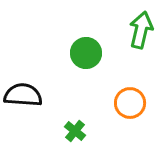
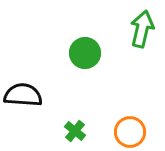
green arrow: moved 1 px right, 1 px up
green circle: moved 1 px left
orange circle: moved 29 px down
